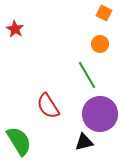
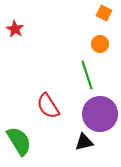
green line: rotated 12 degrees clockwise
